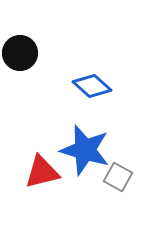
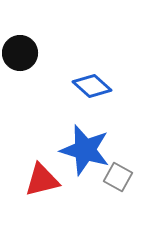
red triangle: moved 8 px down
